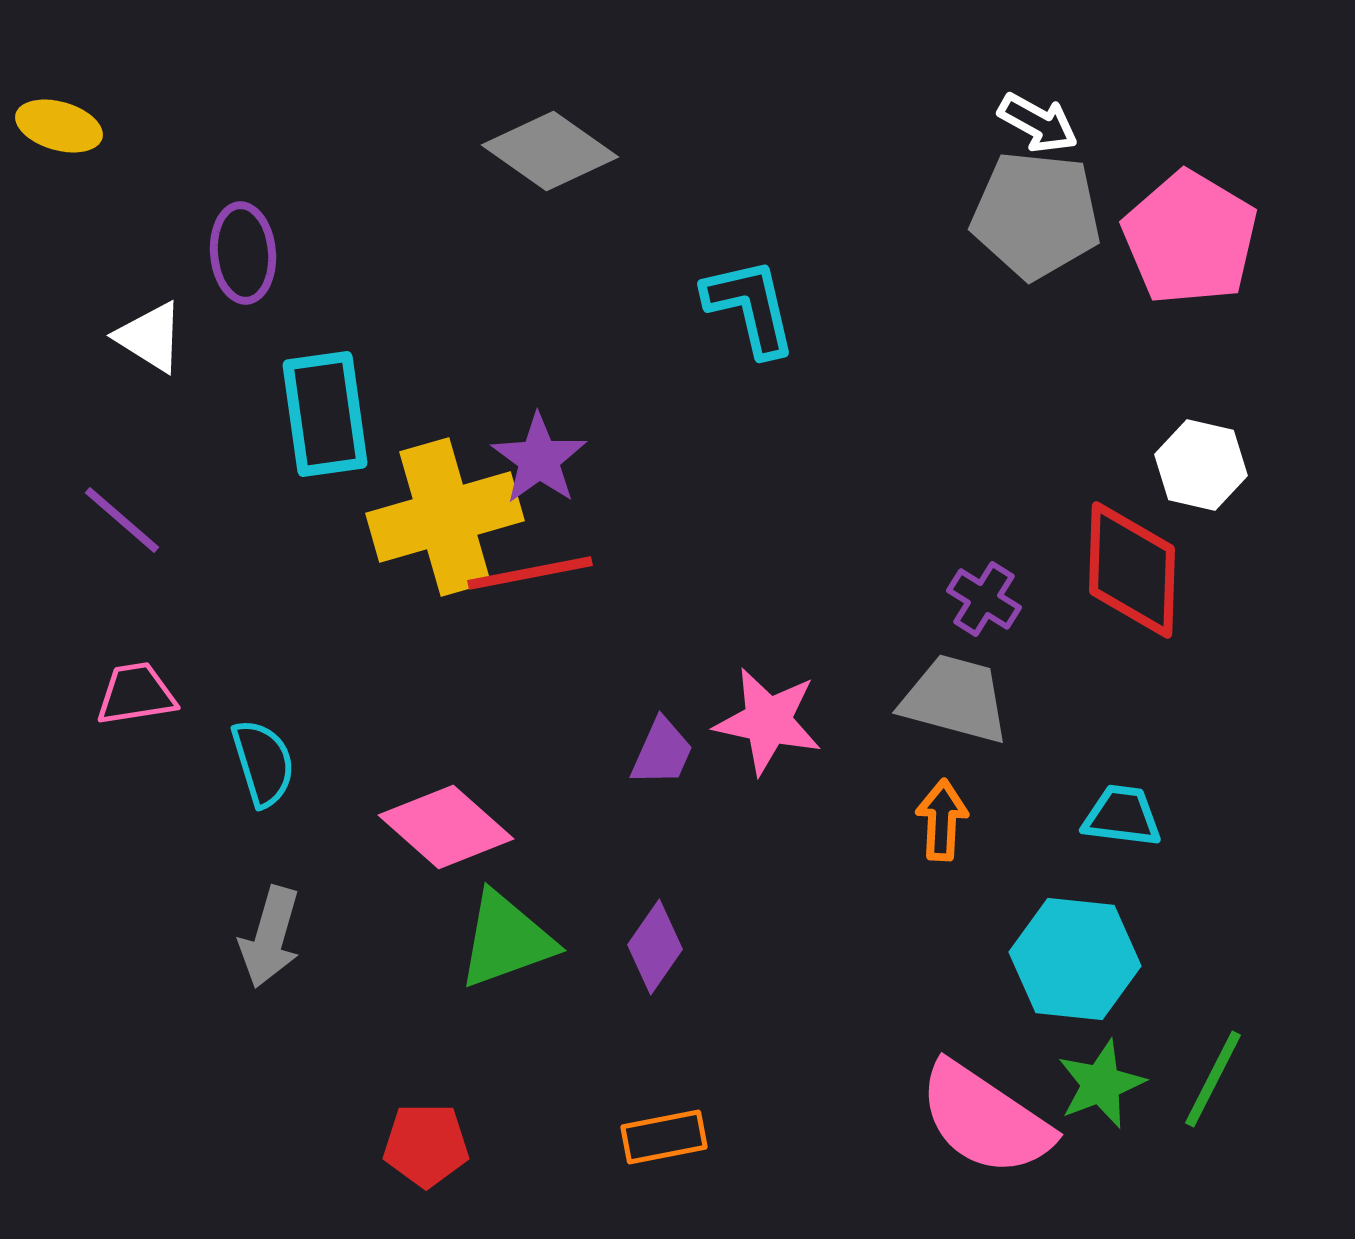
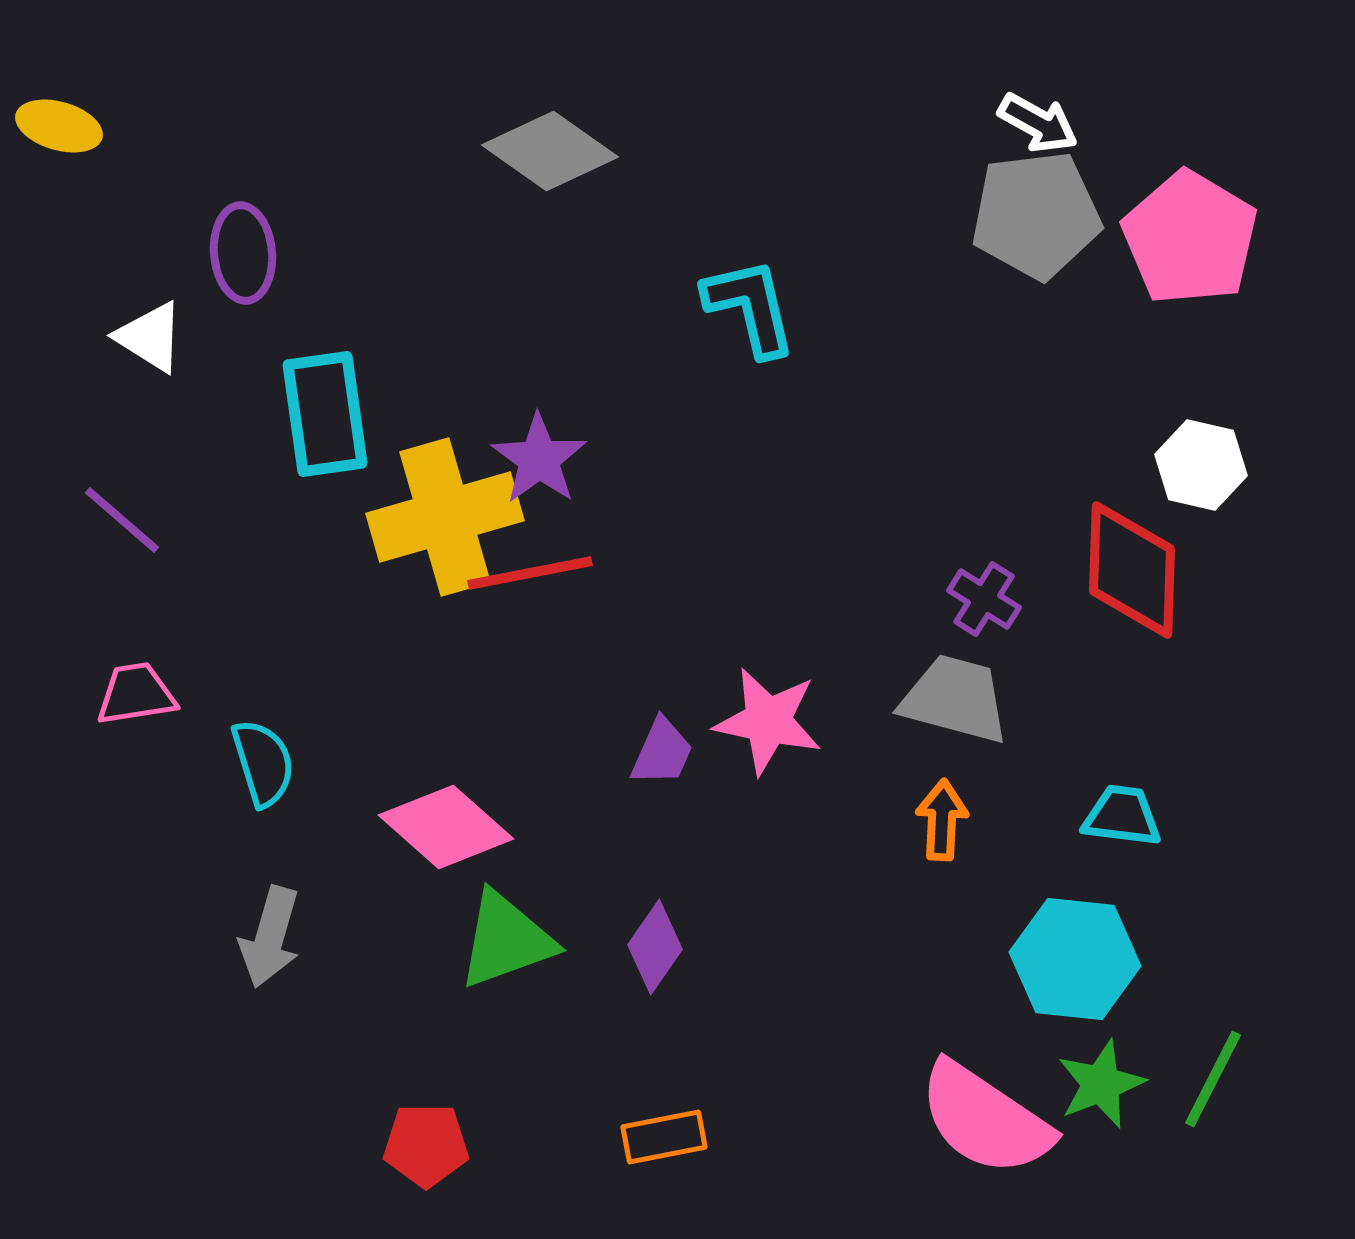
gray pentagon: rotated 13 degrees counterclockwise
